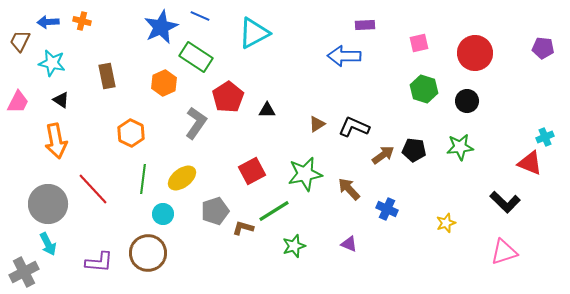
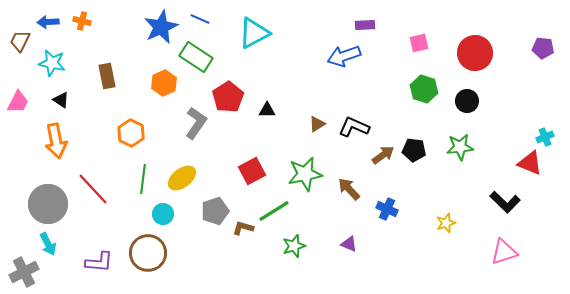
blue line at (200, 16): moved 3 px down
blue arrow at (344, 56): rotated 20 degrees counterclockwise
